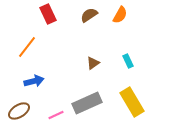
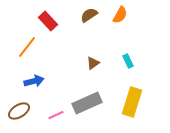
red rectangle: moved 7 px down; rotated 18 degrees counterclockwise
yellow rectangle: rotated 48 degrees clockwise
